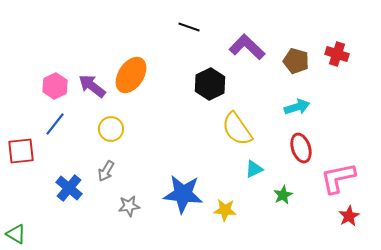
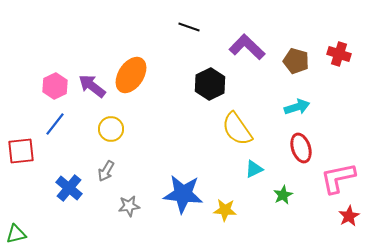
red cross: moved 2 px right
green triangle: rotated 45 degrees counterclockwise
